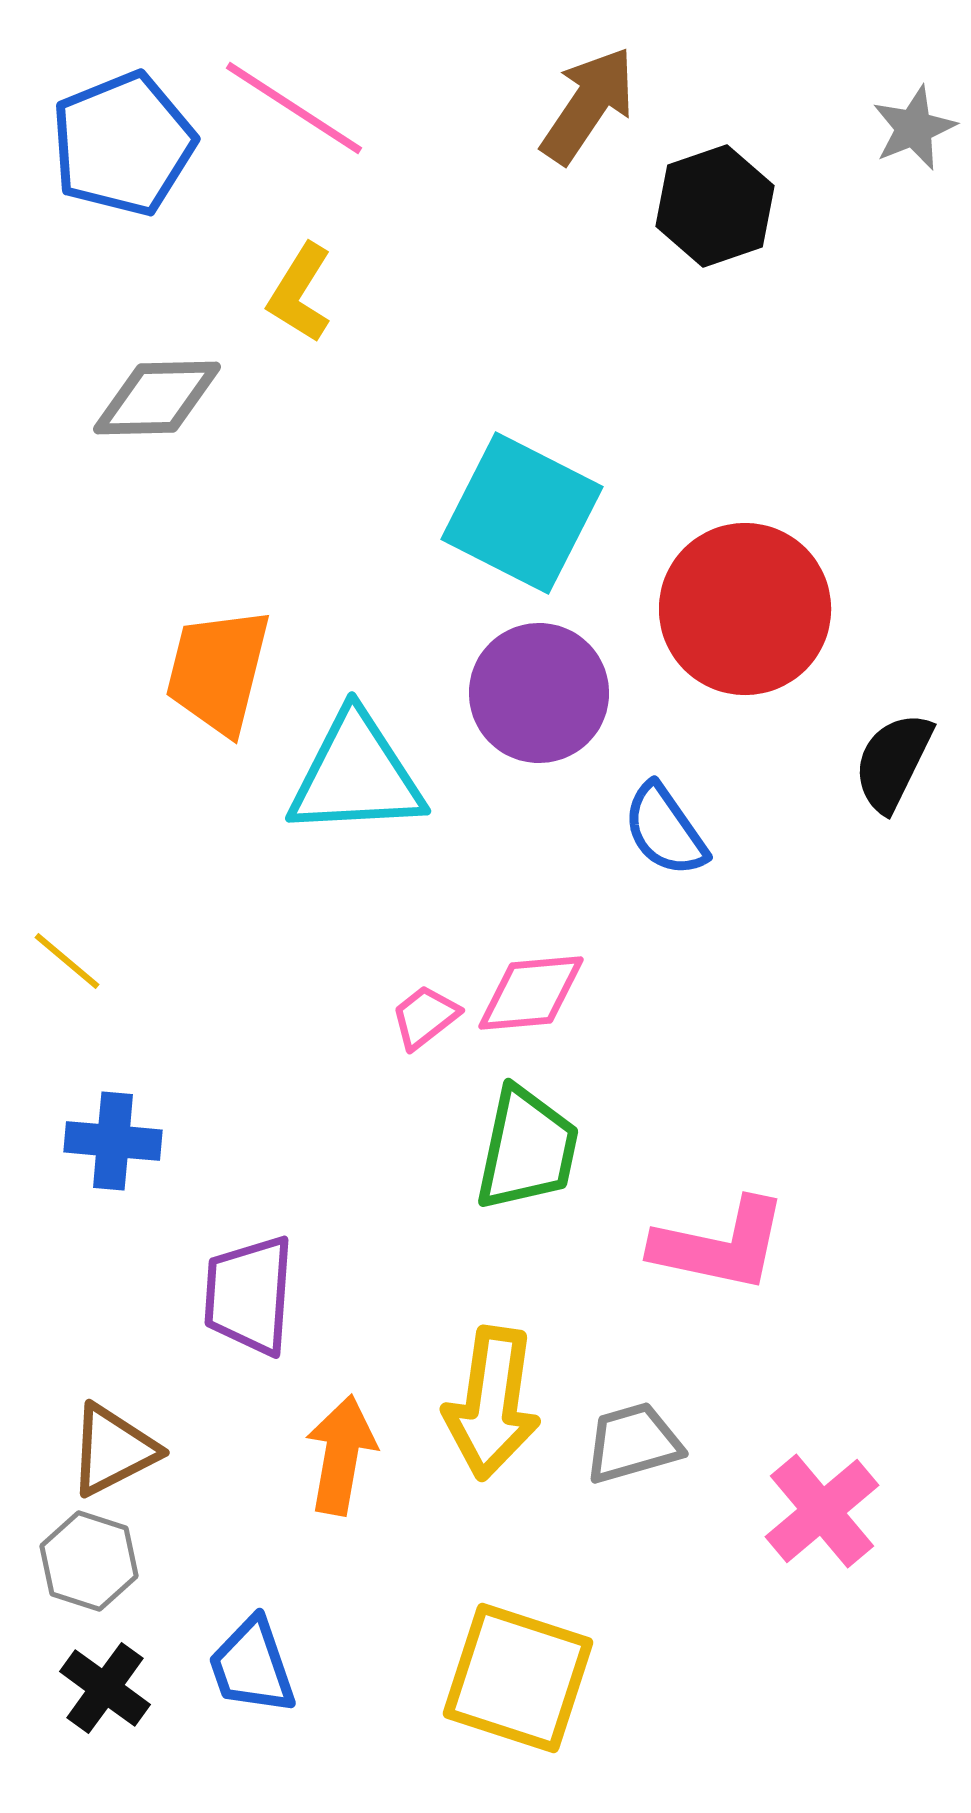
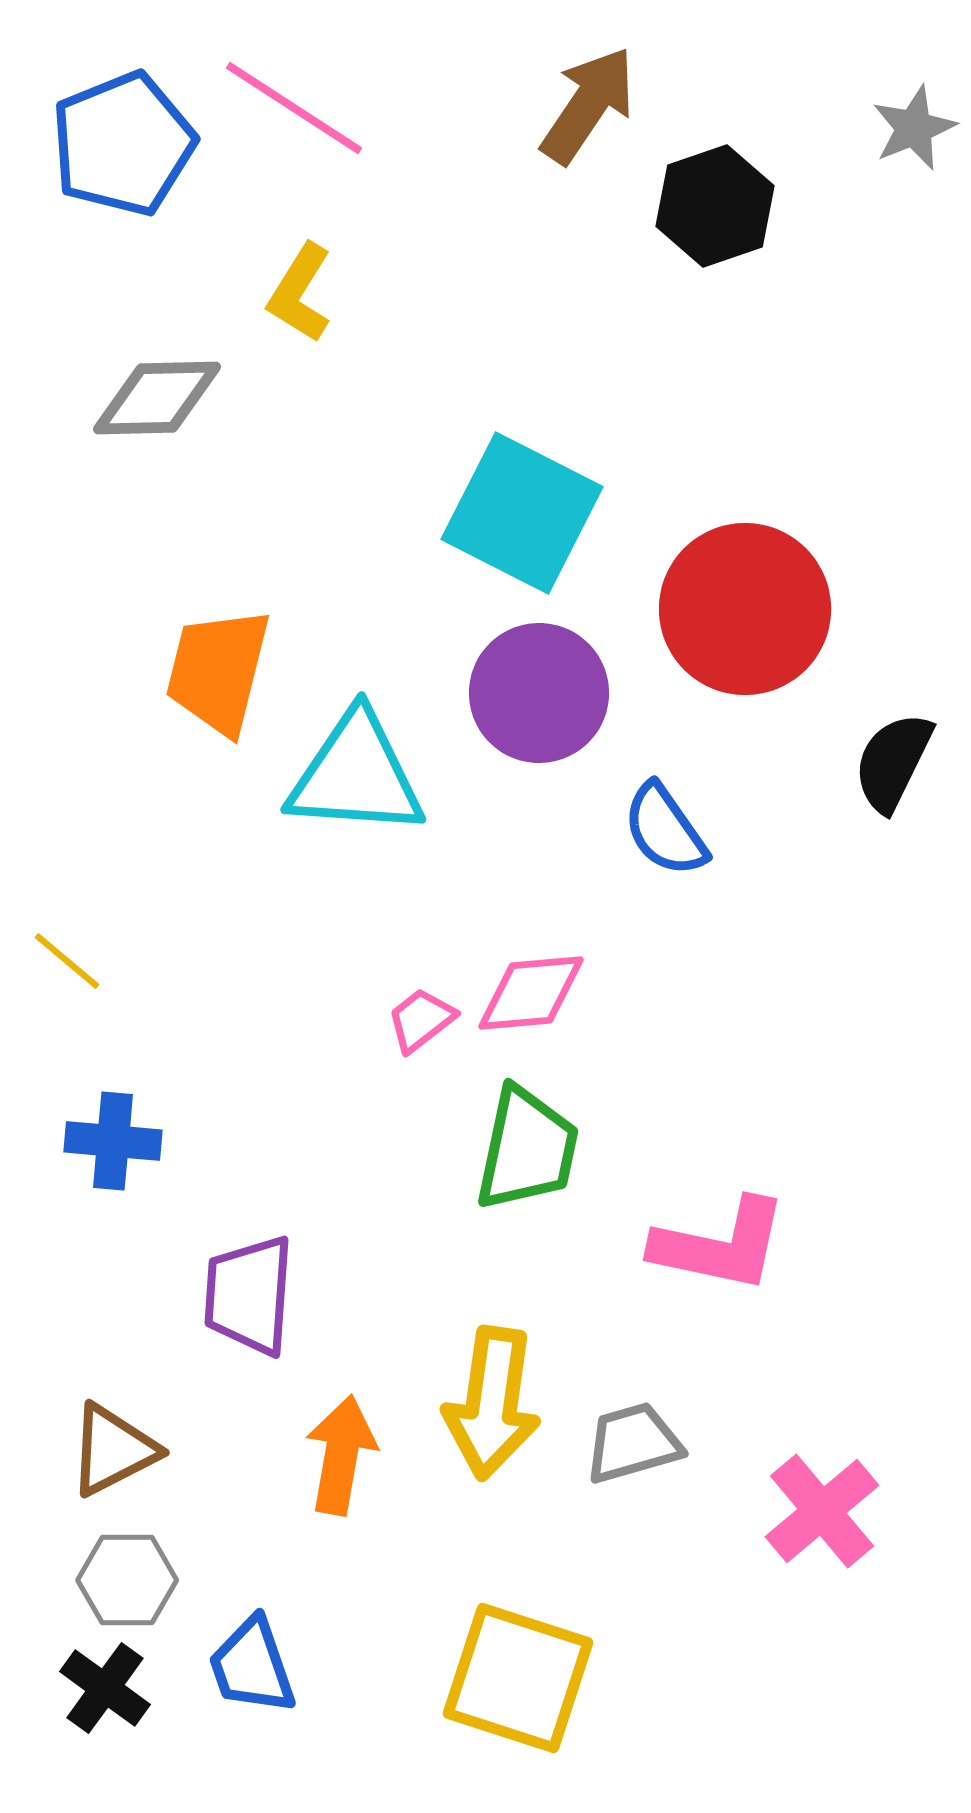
cyan triangle: rotated 7 degrees clockwise
pink trapezoid: moved 4 px left, 3 px down
gray hexagon: moved 38 px right, 19 px down; rotated 18 degrees counterclockwise
